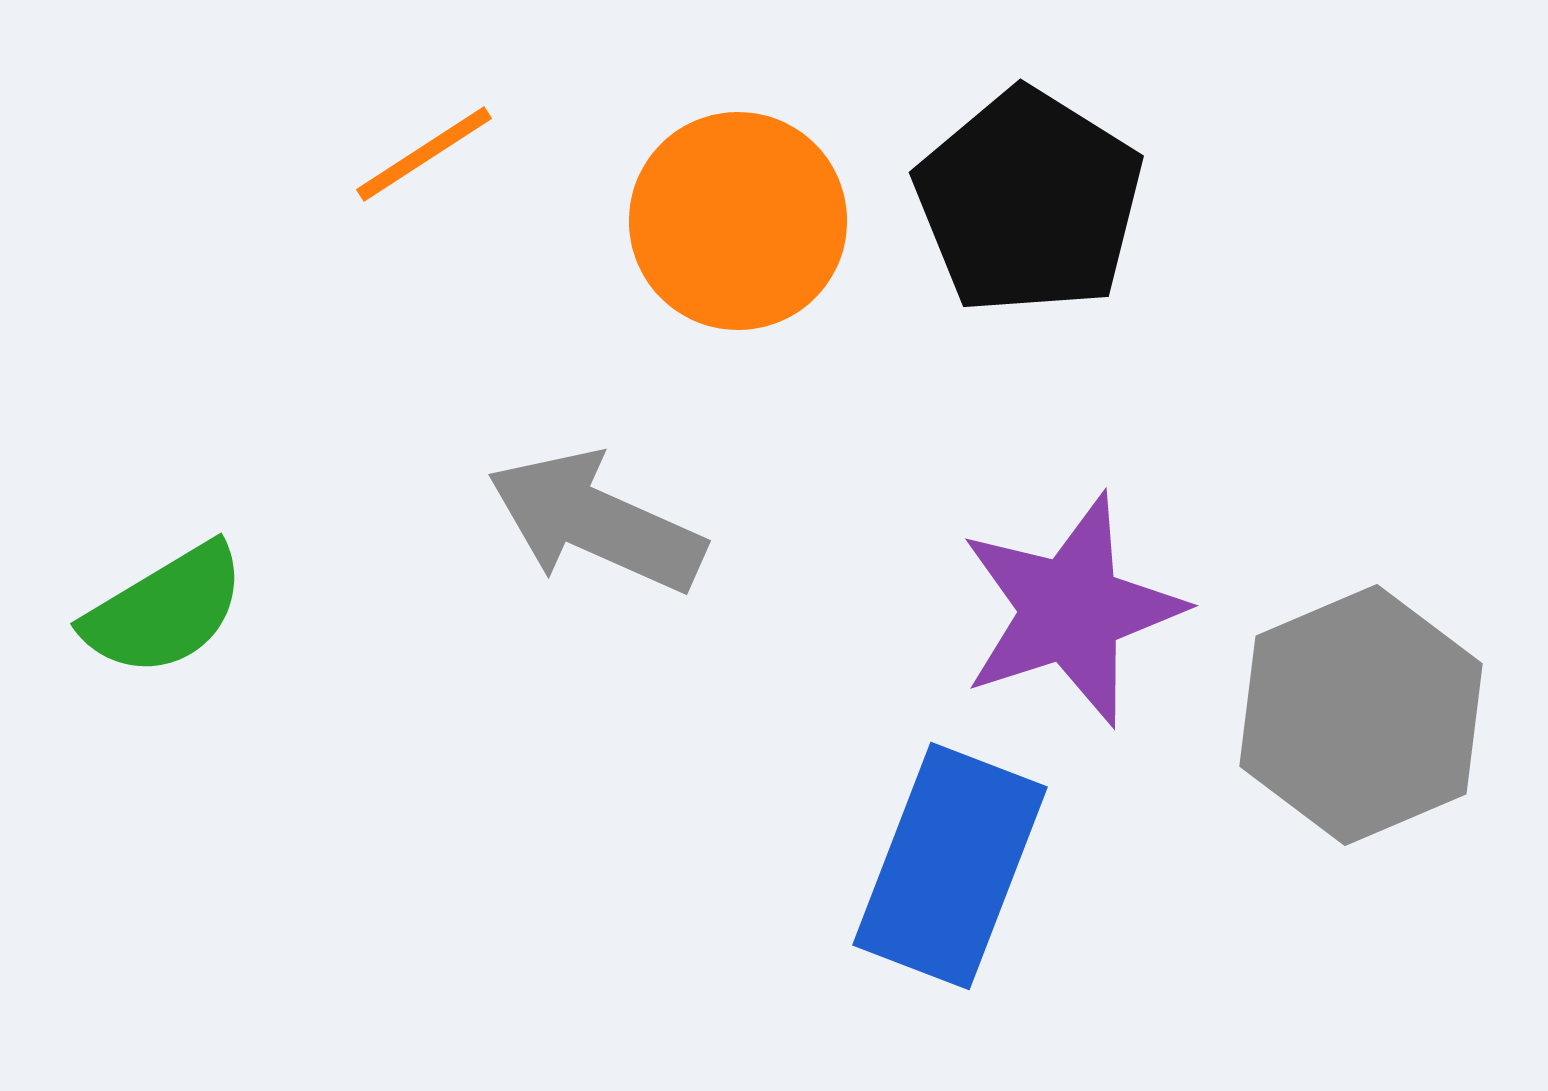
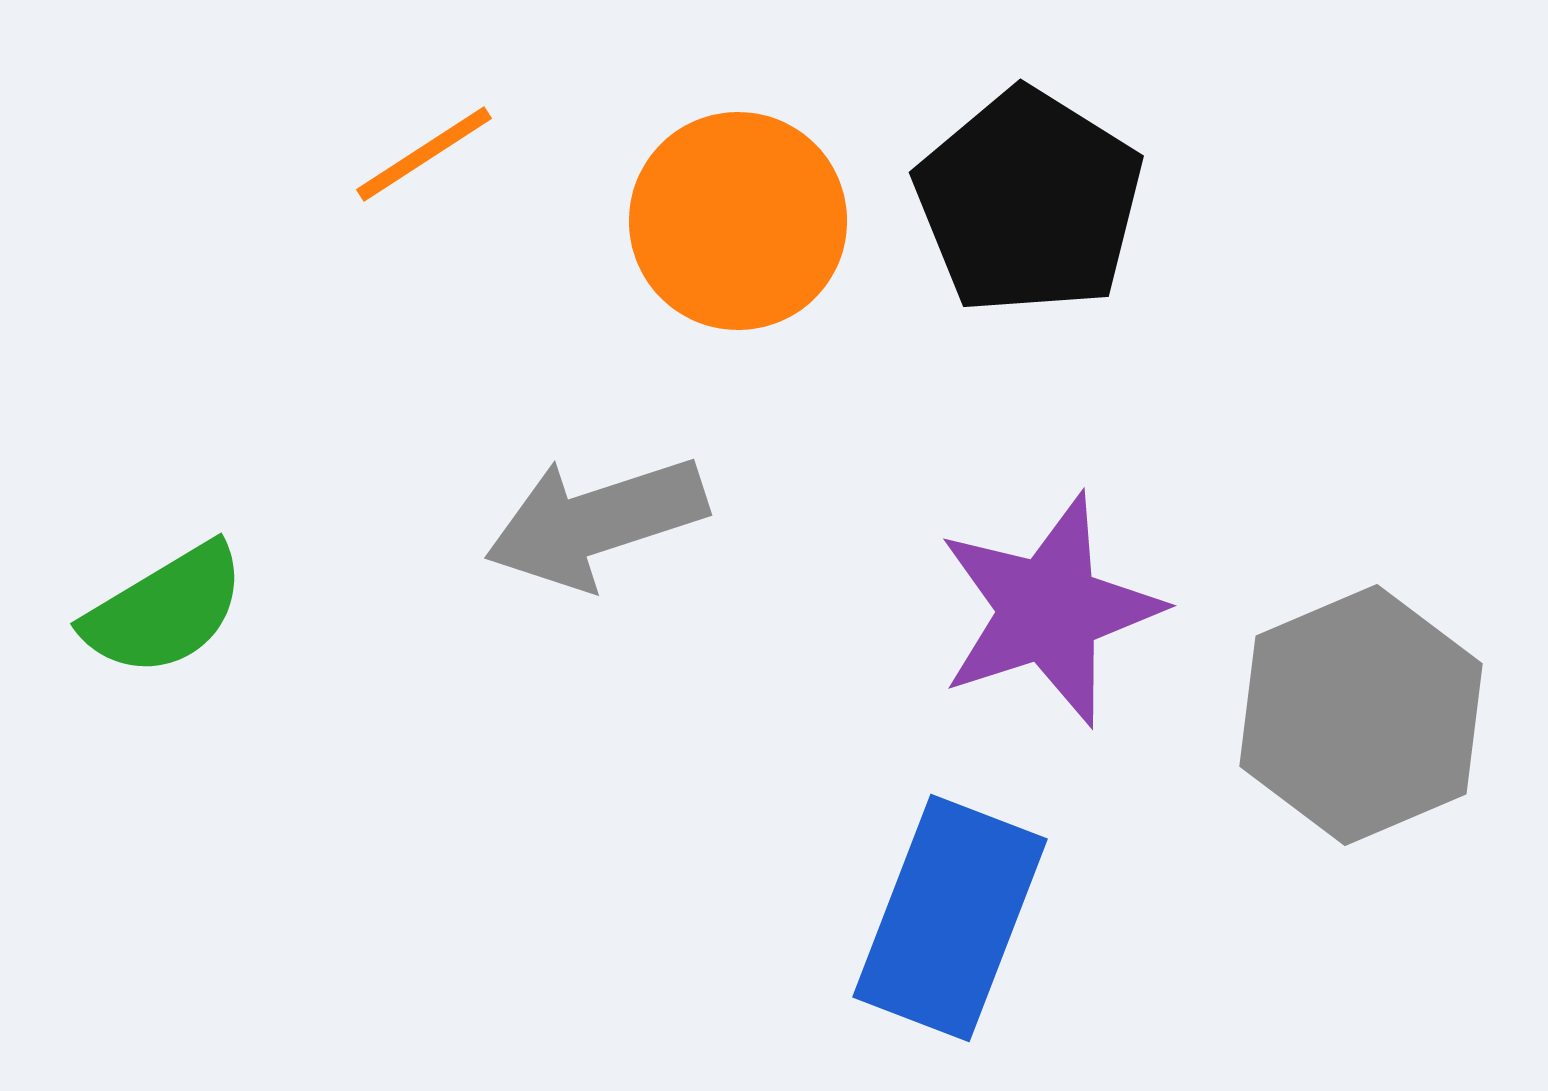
gray arrow: rotated 42 degrees counterclockwise
purple star: moved 22 px left
blue rectangle: moved 52 px down
